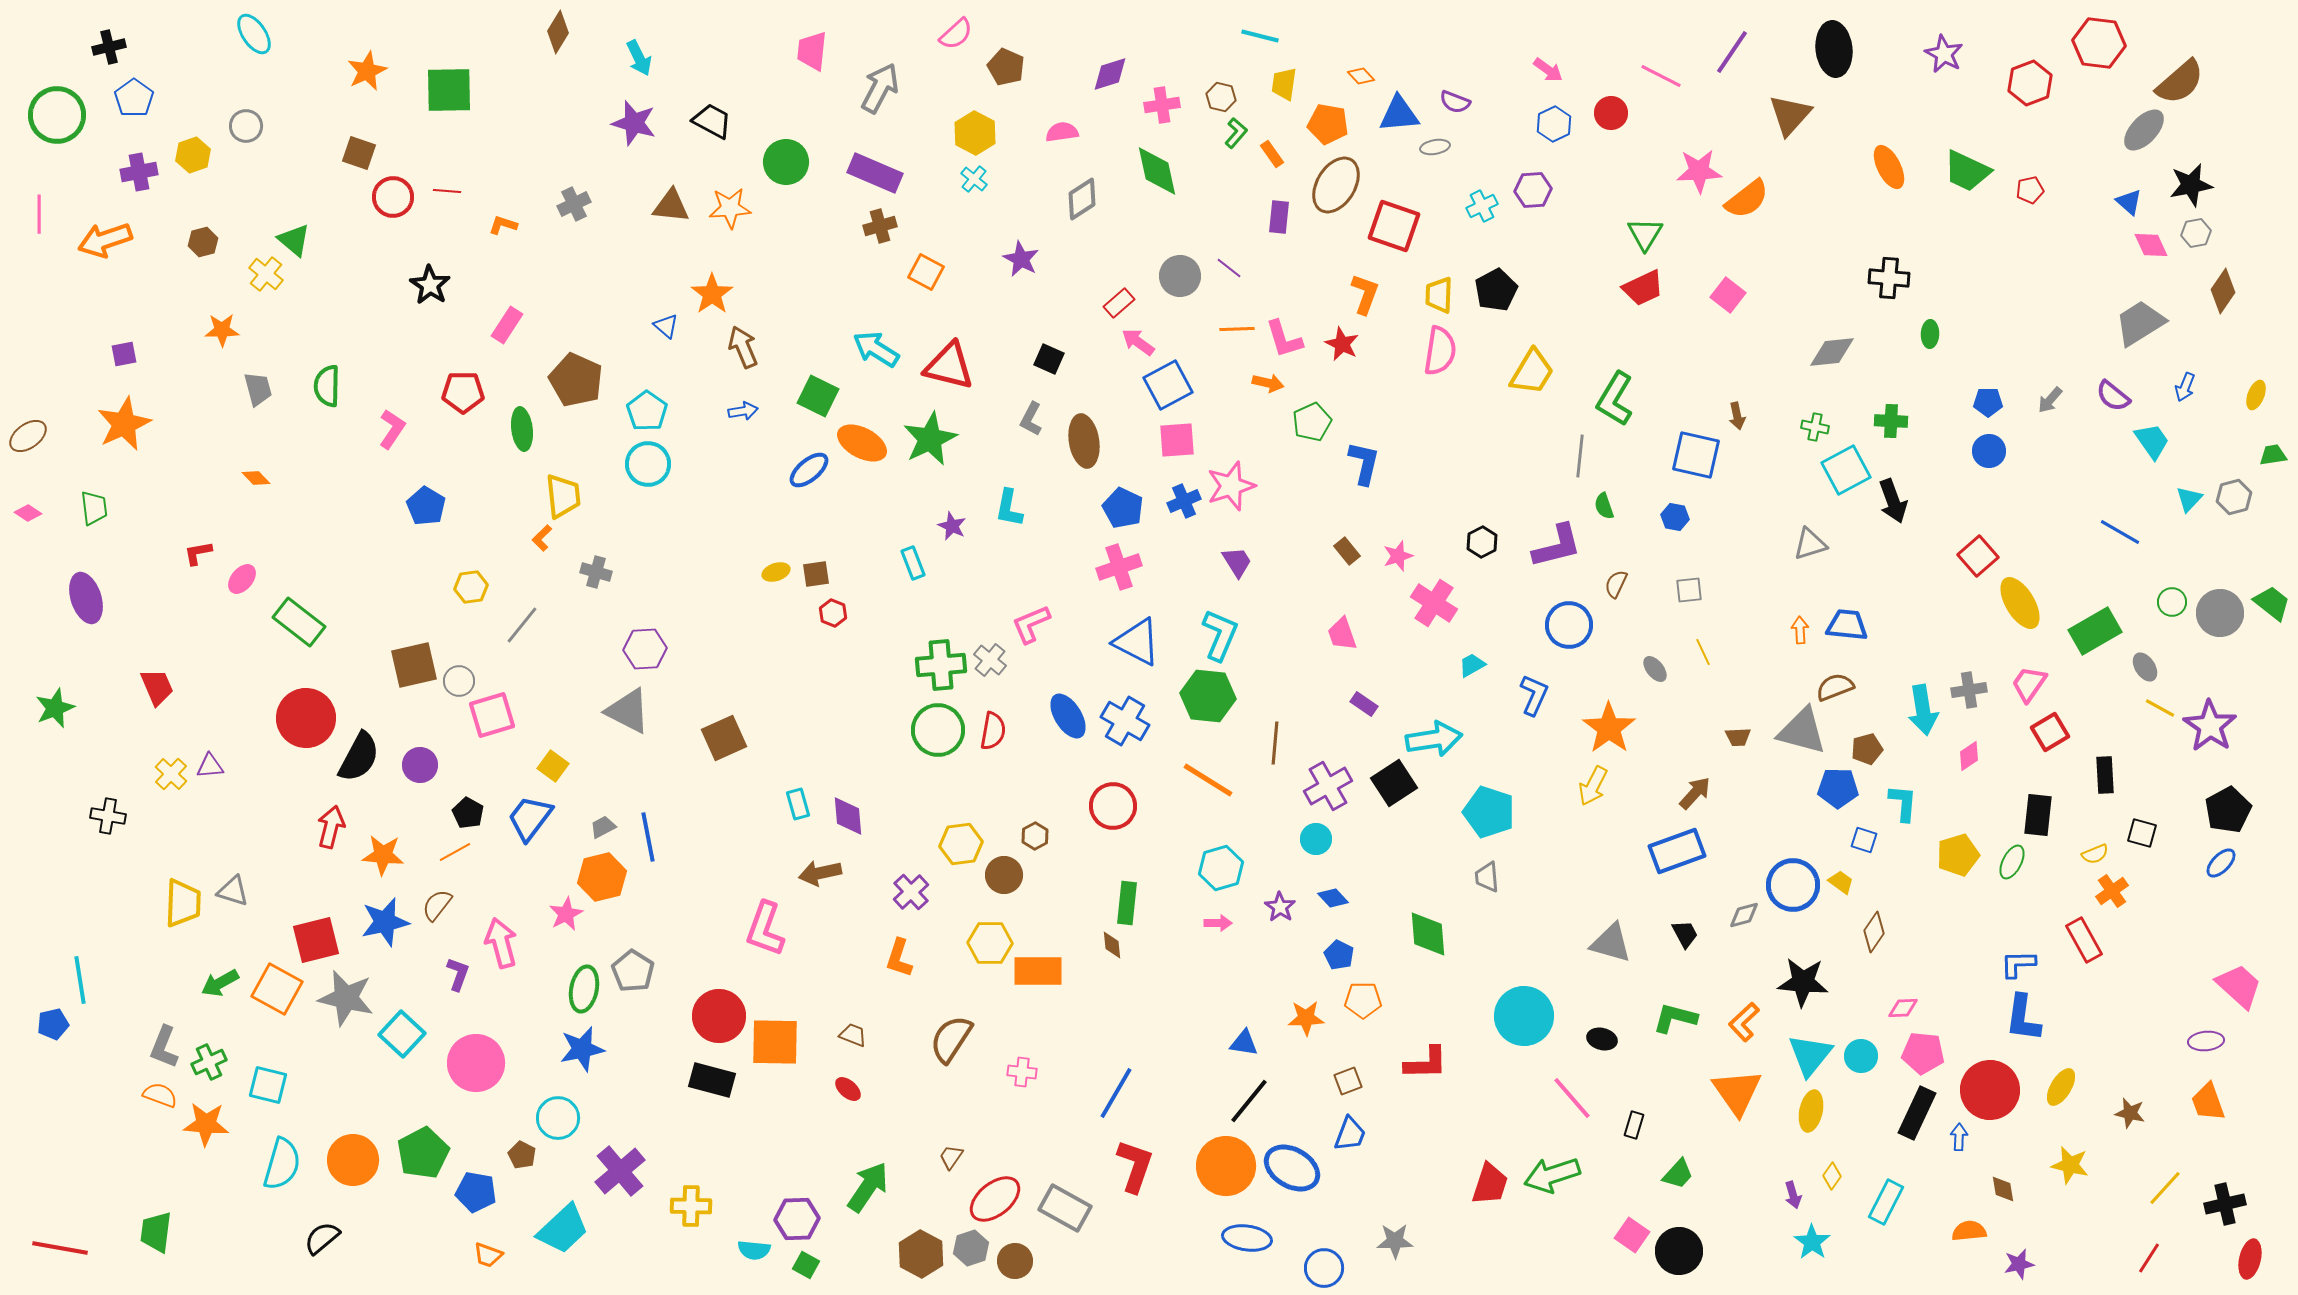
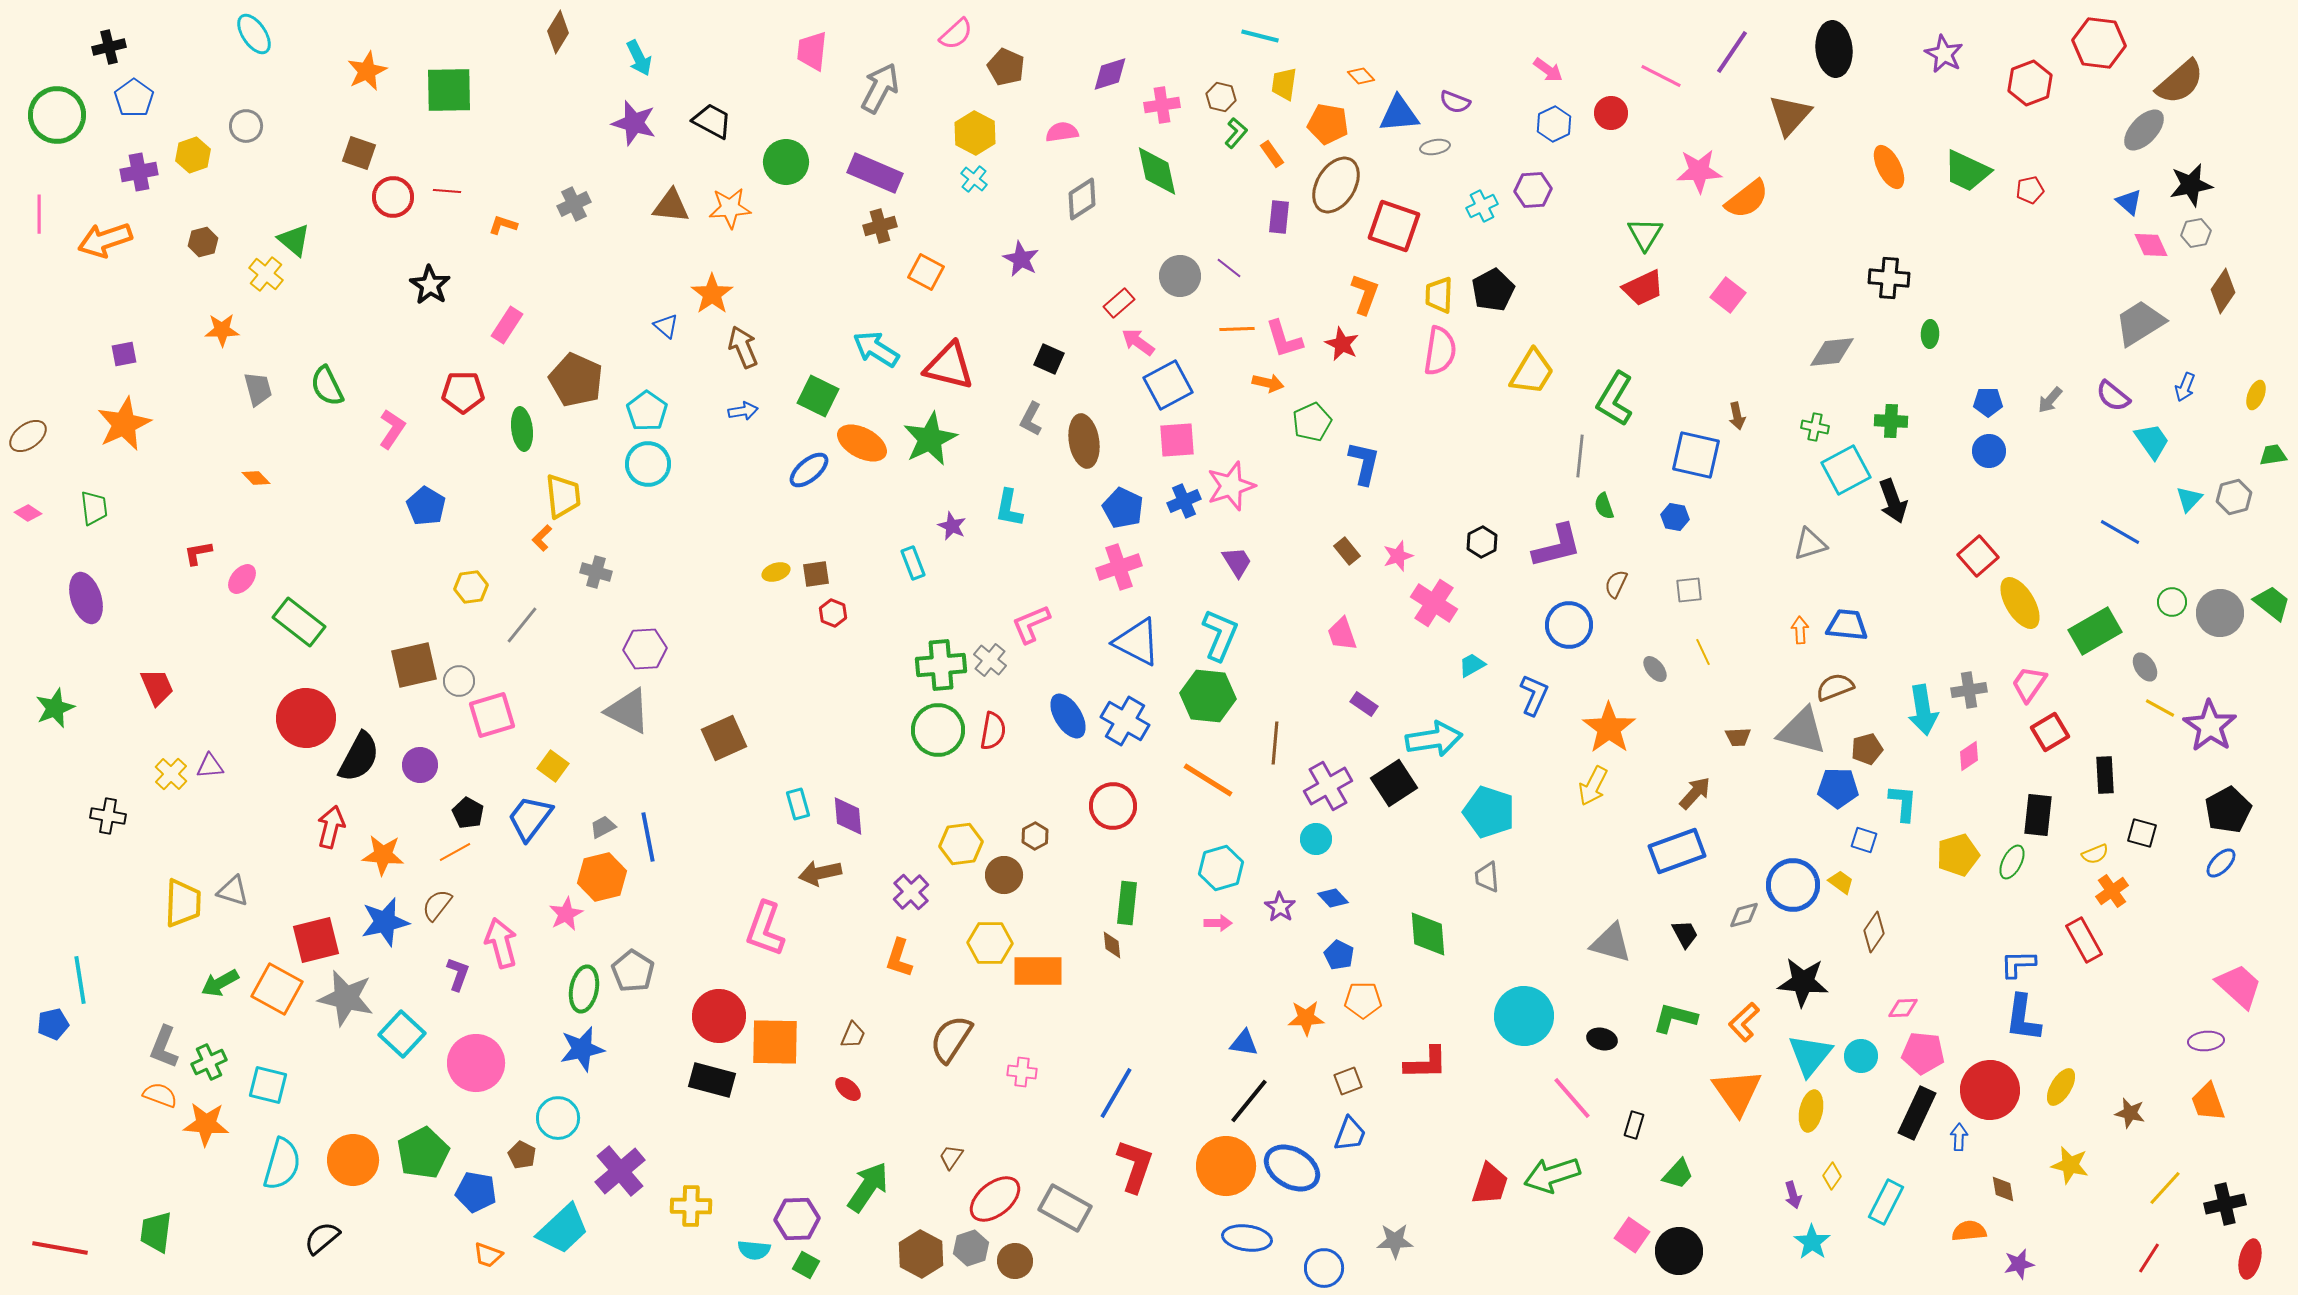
black pentagon at (1496, 290): moved 3 px left
green semicircle at (327, 386): rotated 27 degrees counterclockwise
brown trapezoid at (853, 1035): rotated 92 degrees clockwise
